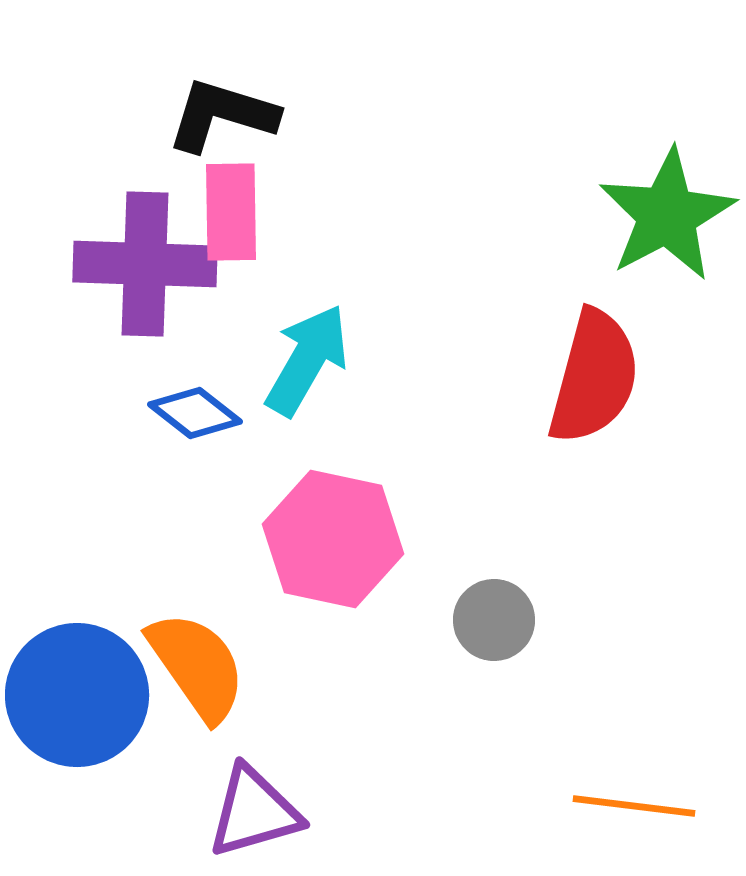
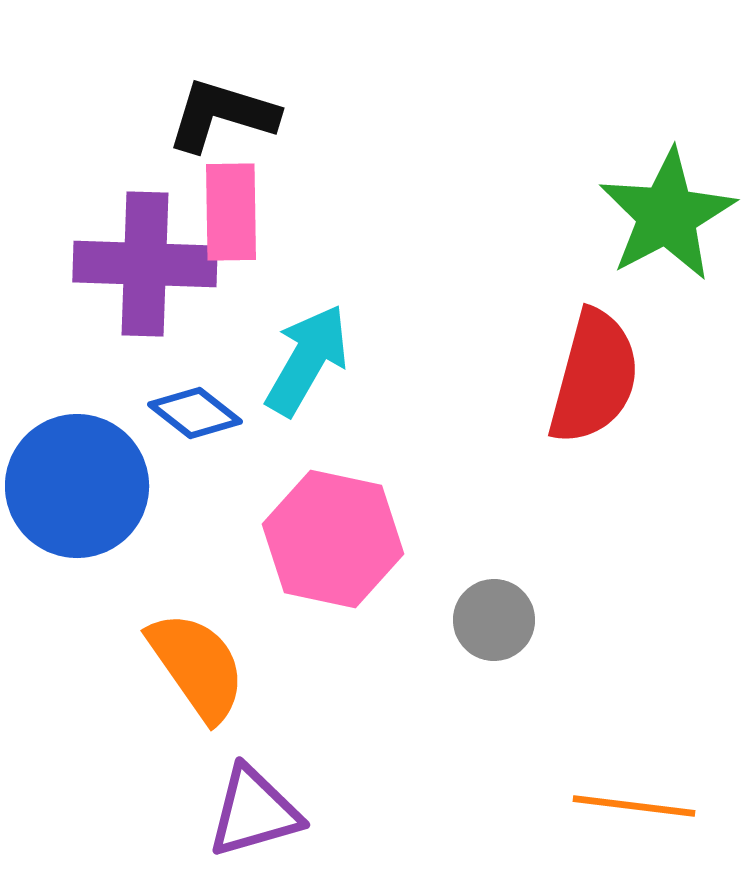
blue circle: moved 209 px up
